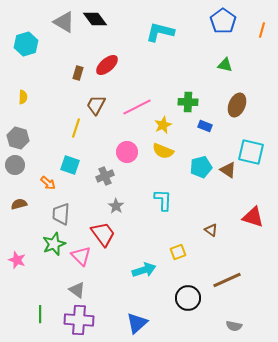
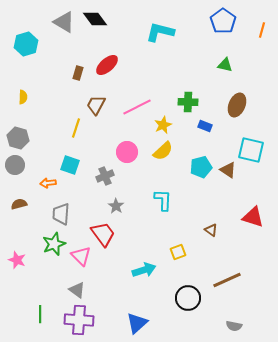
yellow semicircle at (163, 151): rotated 65 degrees counterclockwise
cyan square at (251, 152): moved 2 px up
orange arrow at (48, 183): rotated 133 degrees clockwise
